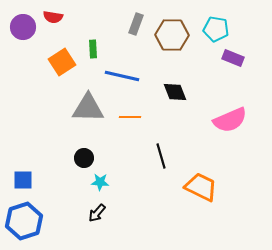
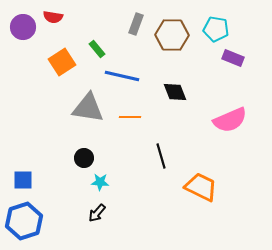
green rectangle: moved 4 px right; rotated 36 degrees counterclockwise
gray triangle: rotated 8 degrees clockwise
